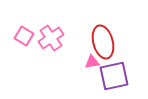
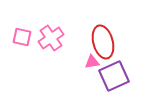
pink square: moved 2 px left, 1 px down; rotated 18 degrees counterclockwise
purple square: rotated 12 degrees counterclockwise
